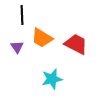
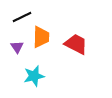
black line: moved 2 px down; rotated 66 degrees clockwise
orange trapezoid: moved 1 px left, 1 px up; rotated 120 degrees counterclockwise
cyan star: moved 18 px left, 3 px up
